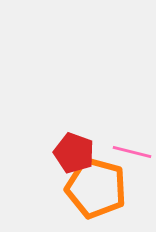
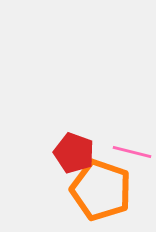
orange pentagon: moved 5 px right, 2 px down; rotated 4 degrees clockwise
